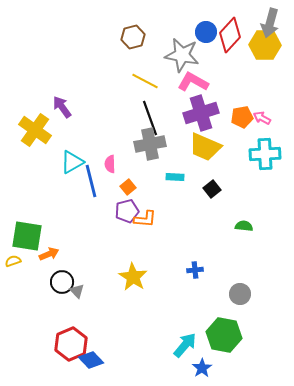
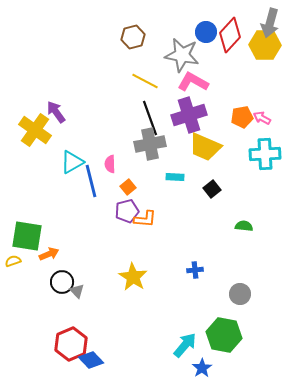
purple arrow: moved 6 px left, 5 px down
purple cross: moved 12 px left, 2 px down
